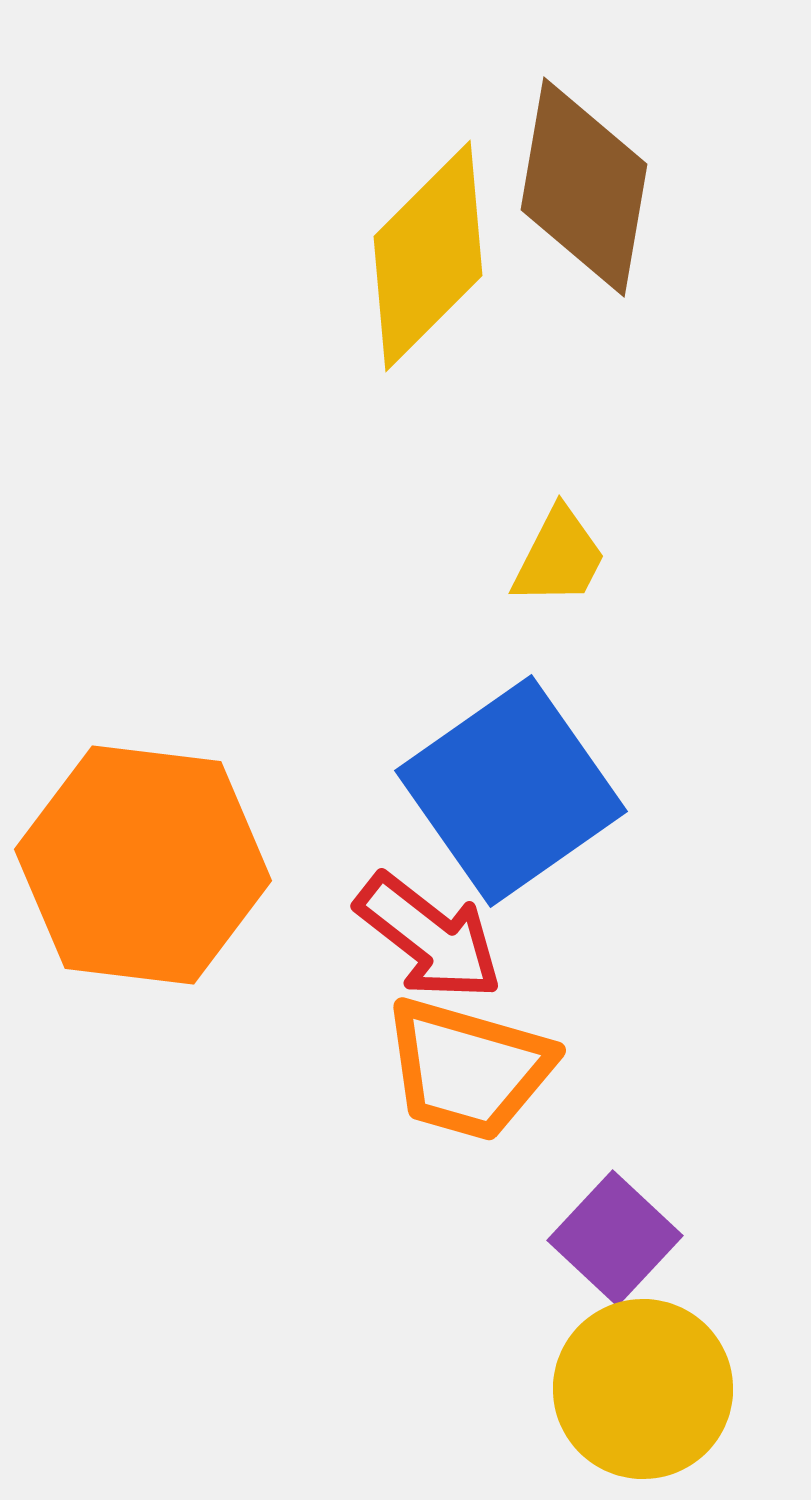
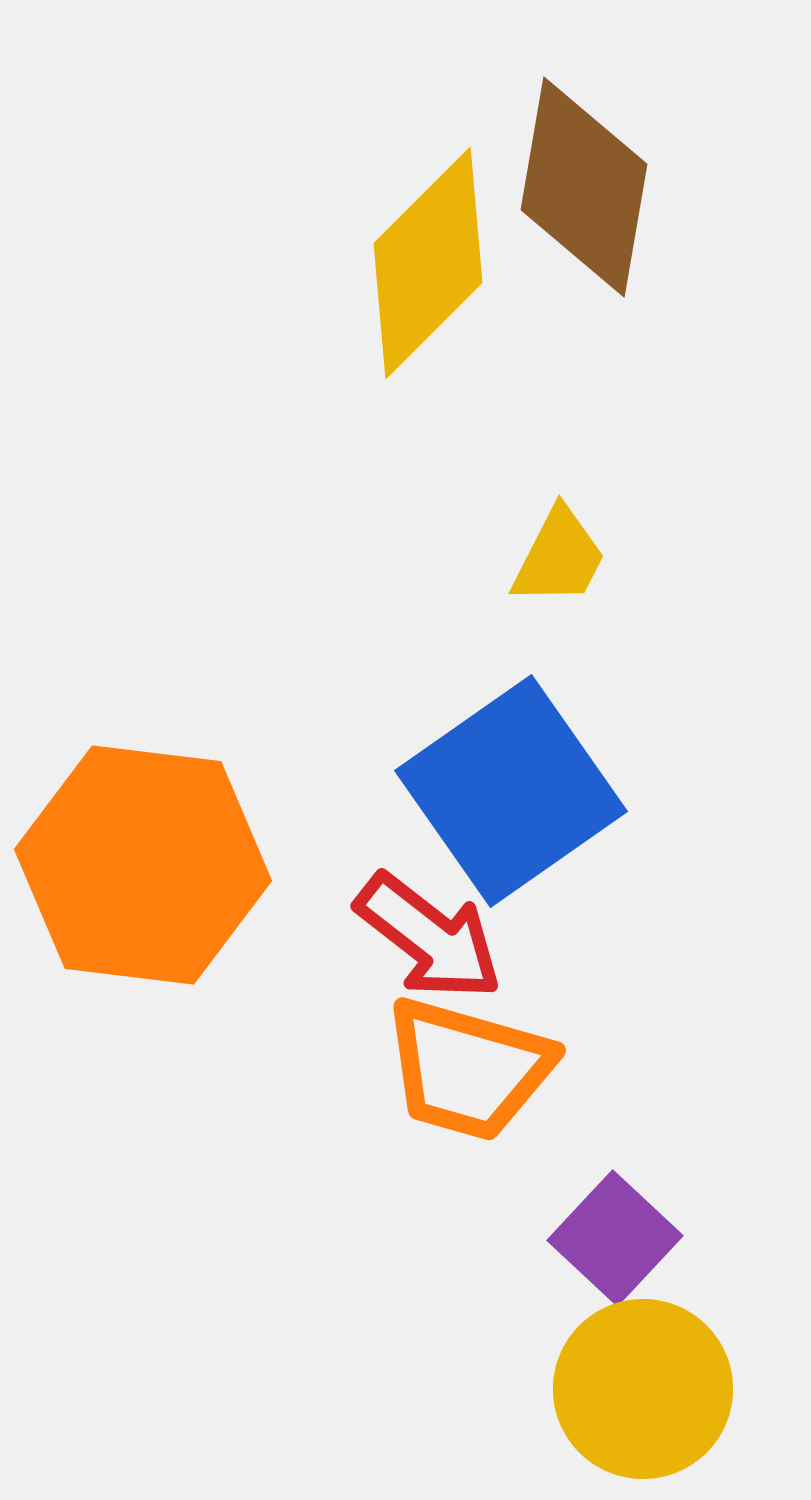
yellow diamond: moved 7 px down
